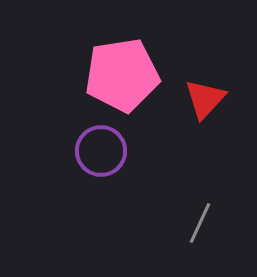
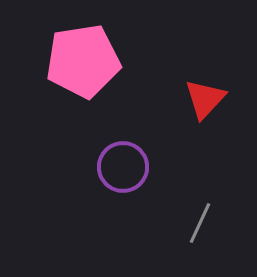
pink pentagon: moved 39 px left, 14 px up
purple circle: moved 22 px right, 16 px down
